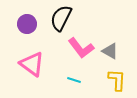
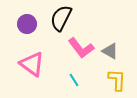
cyan line: rotated 40 degrees clockwise
